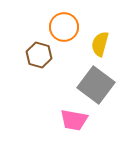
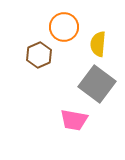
yellow semicircle: moved 2 px left; rotated 10 degrees counterclockwise
brown hexagon: rotated 20 degrees clockwise
gray square: moved 1 px right, 1 px up
